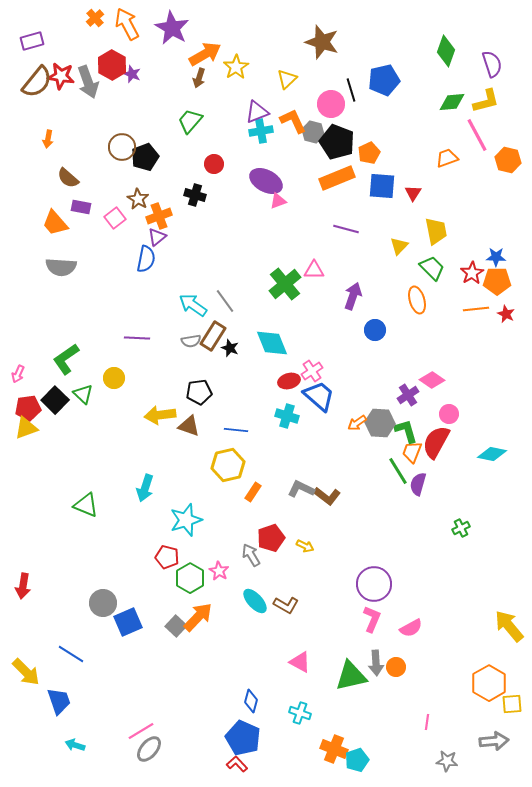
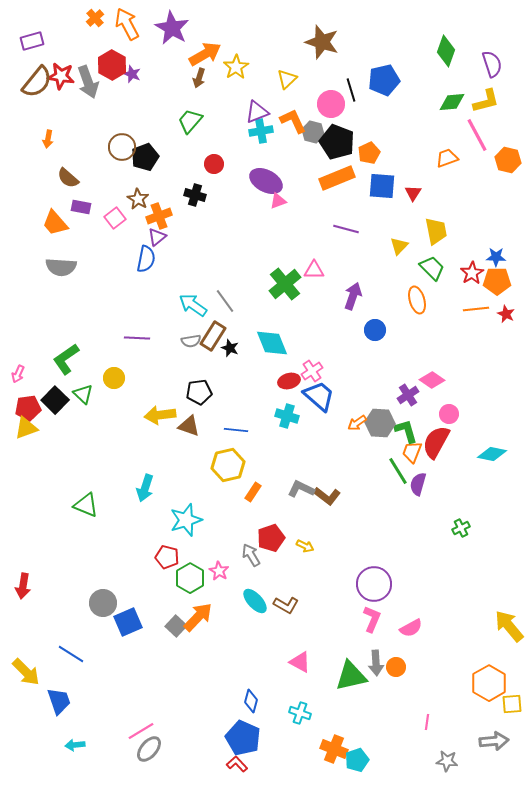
cyan arrow at (75, 745): rotated 24 degrees counterclockwise
